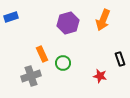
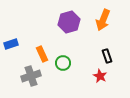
blue rectangle: moved 27 px down
purple hexagon: moved 1 px right, 1 px up
black rectangle: moved 13 px left, 3 px up
red star: rotated 16 degrees clockwise
